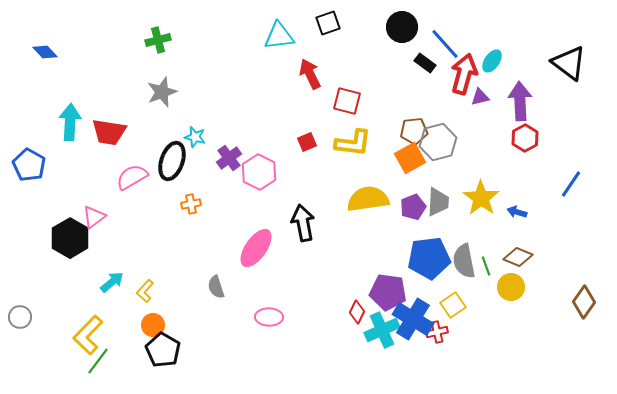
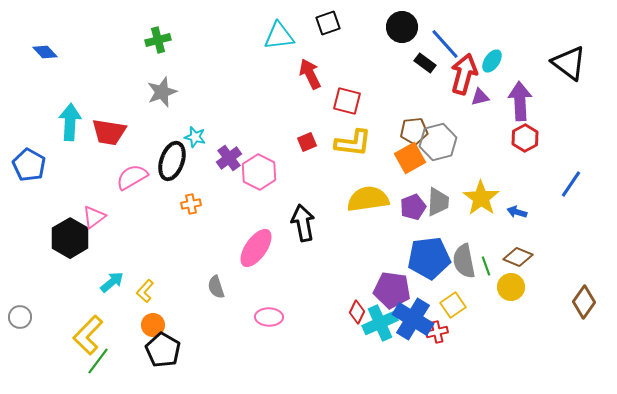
purple pentagon at (388, 292): moved 4 px right, 2 px up
cyan cross at (382, 330): moved 2 px left, 7 px up
